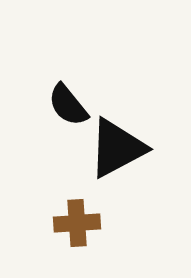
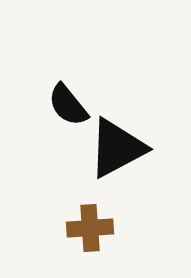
brown cross: moved 13 px right, 5 px down
